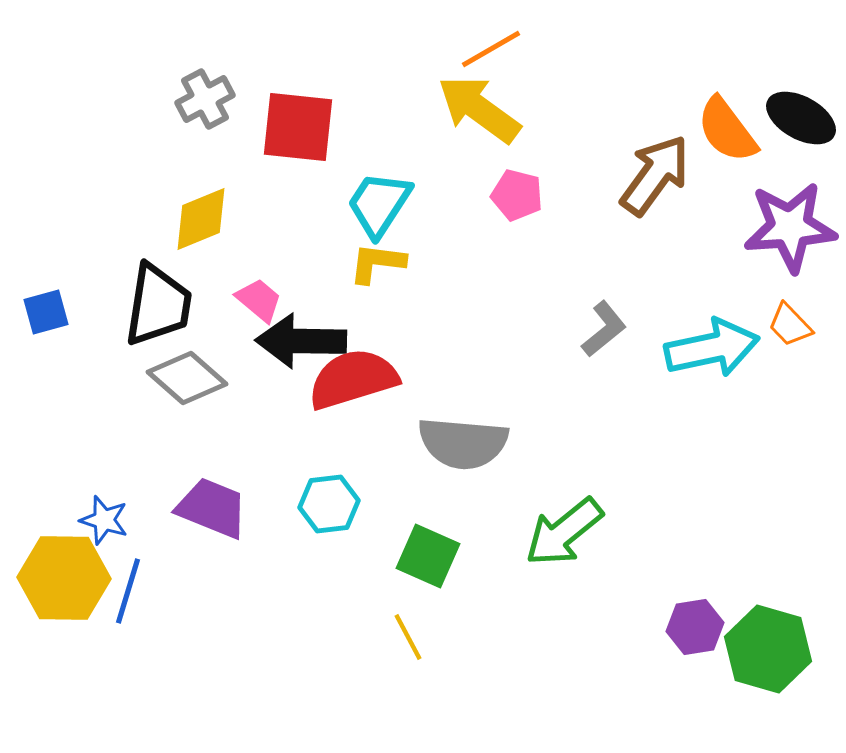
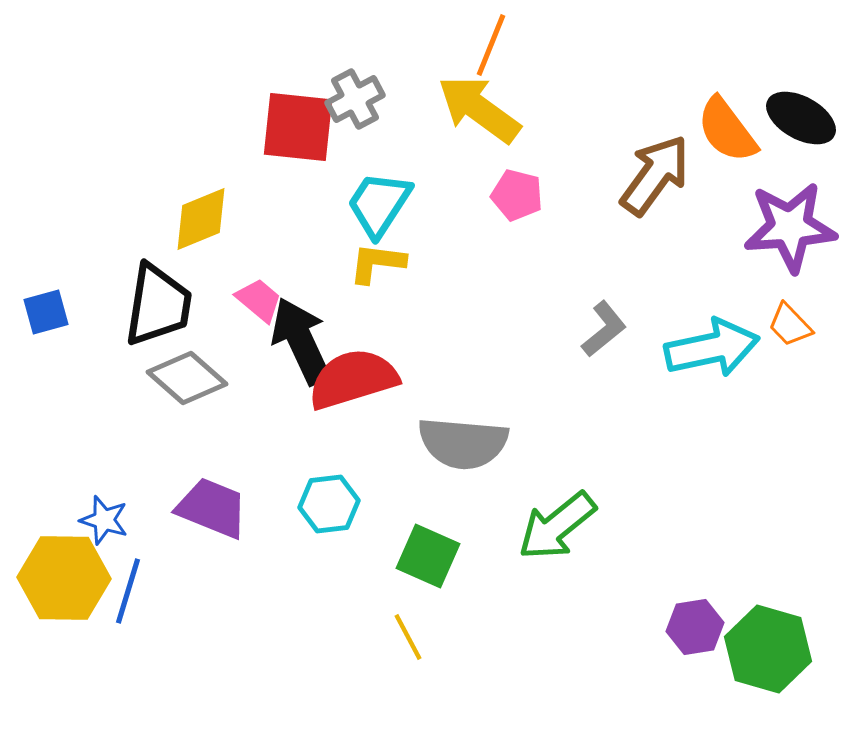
orange line: moved 4 px up; rotated 38 degrees counterclockwise
gray cross: moved 150 px right
black arrow: rotated 64 degrees clockwise
green arrow: moved 7 px left, 6 px up
